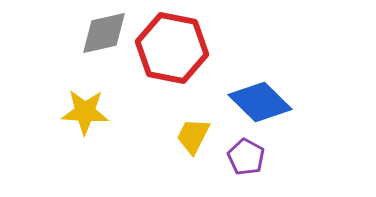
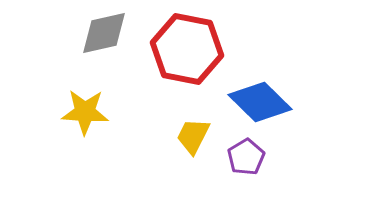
red hexagon: moved 15 px right, 1 px down
purple pentagon: rotated 12 degrees clockwise
